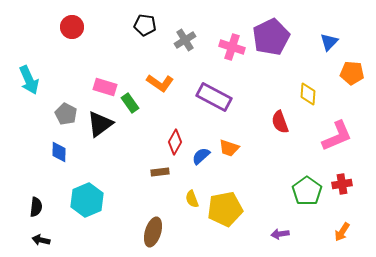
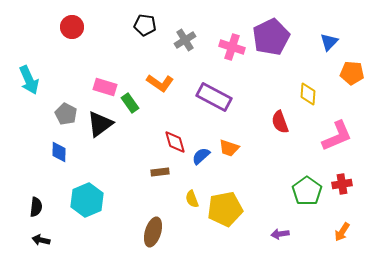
red diamond: rotated 45 degrees counterclockwise
